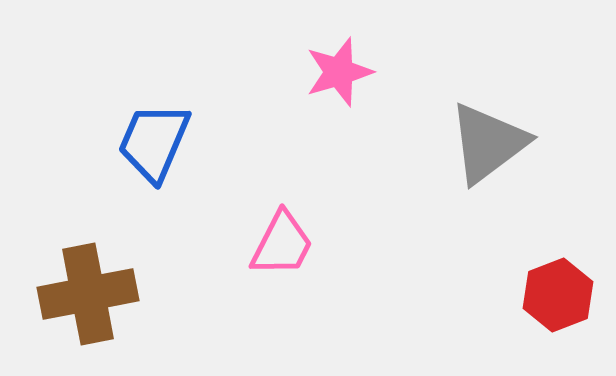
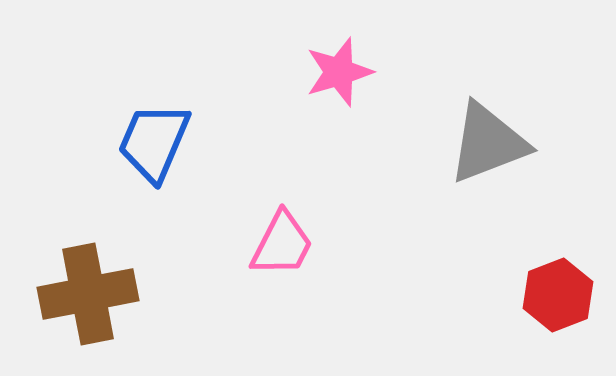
gray triangle: rotated 16 degrees clockwise
